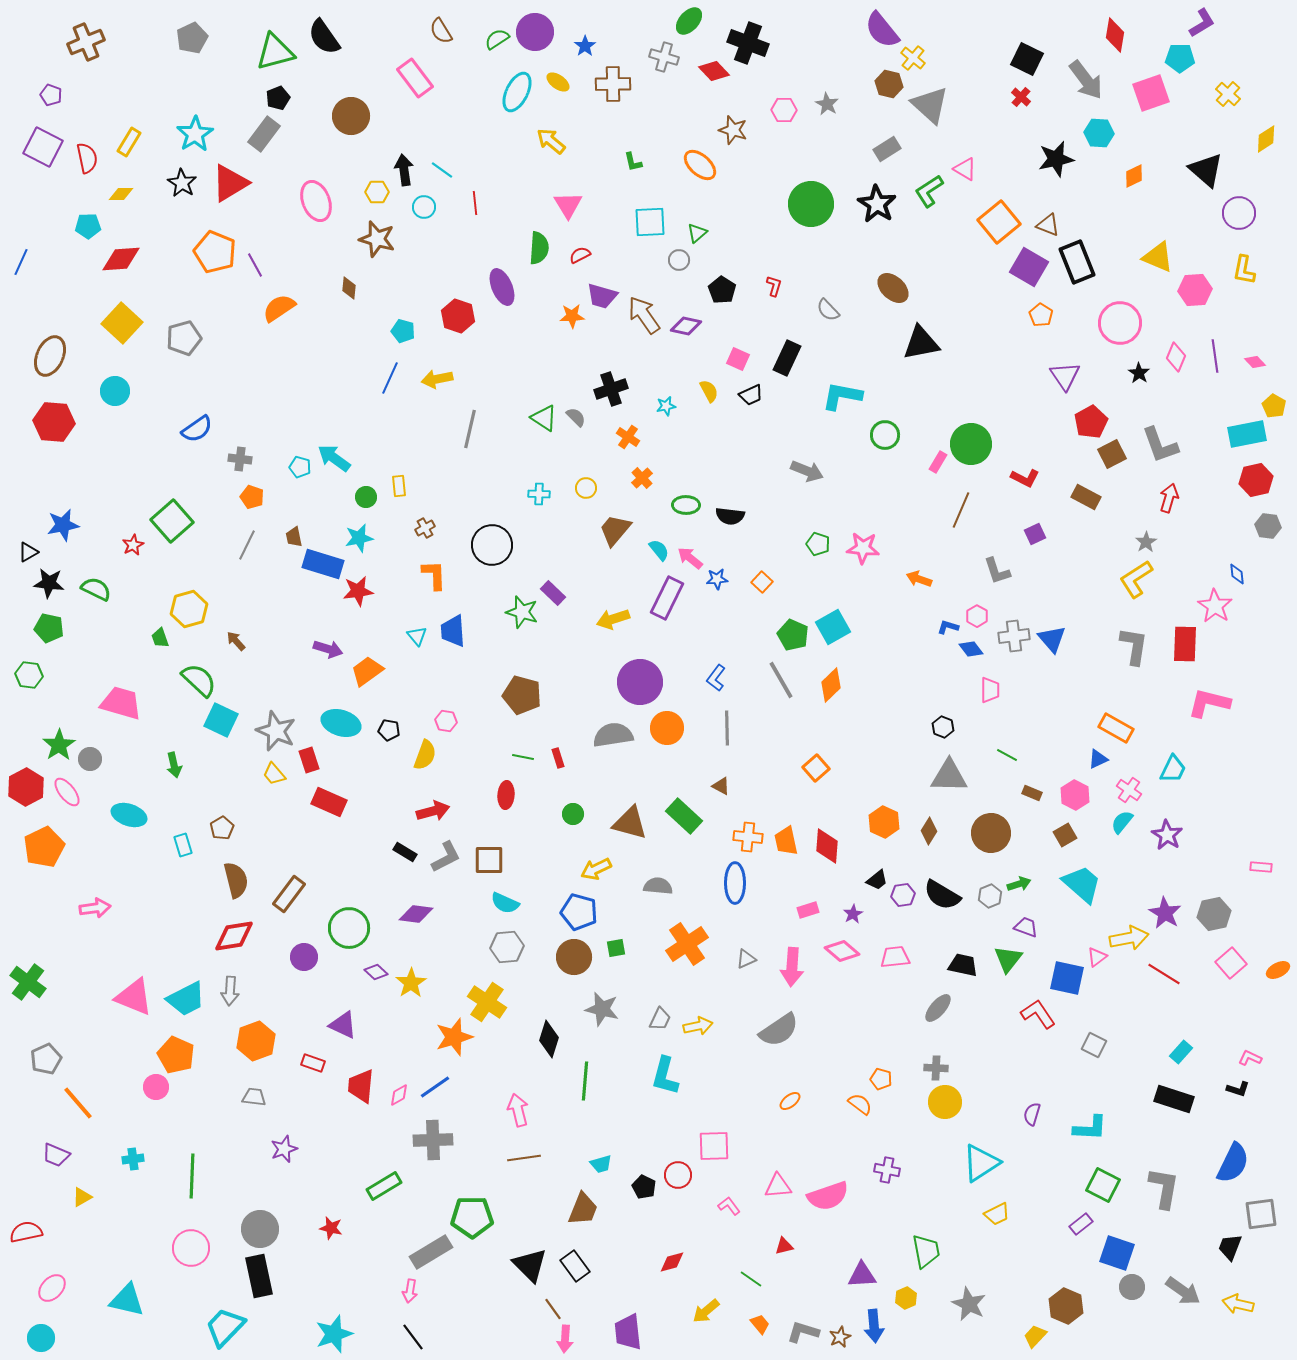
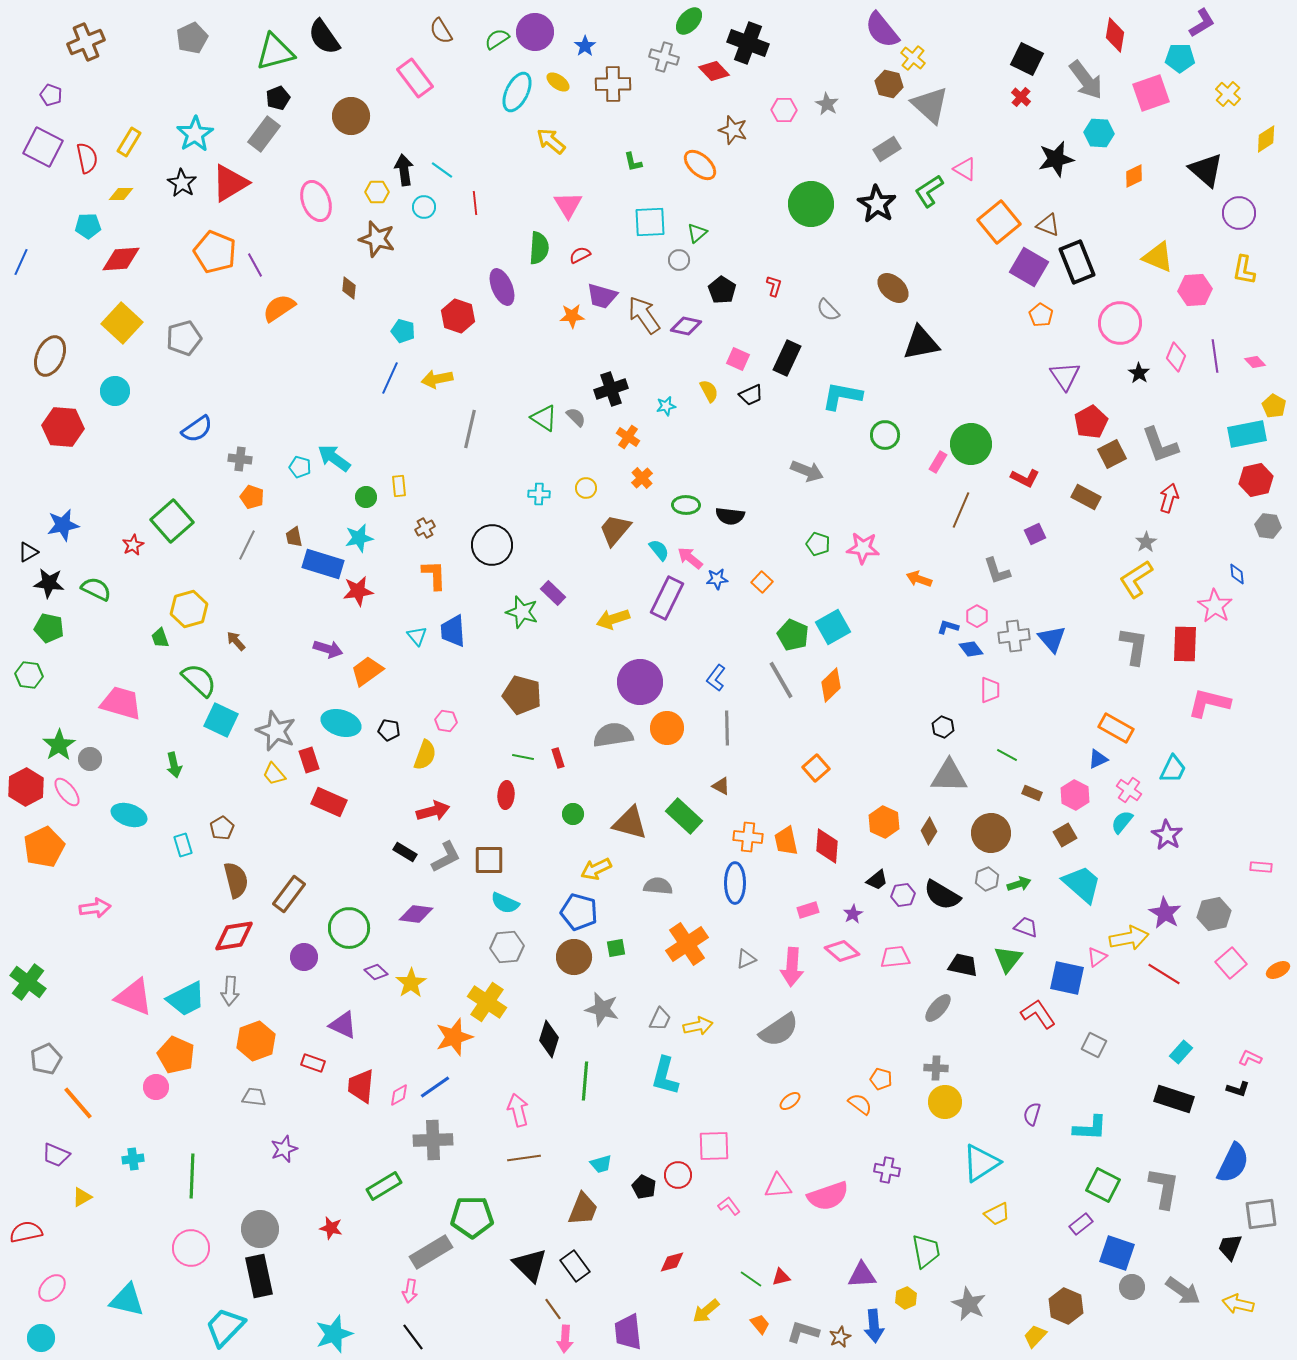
red hexagon at (54, 422): moved 9 px right, 5 px down
gray hexagon at (990, 896): moved 3 px left, 17 px up
red triangle at (784, 1246): moved 3 px left, 31 px down
